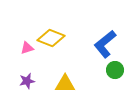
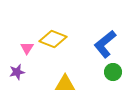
yellow diamond: moved 2 px right, 1 px down
pink triangle: rotated 40 degrees counterclockwise
green circle: moved 2 px left, 2 px down
purple star: moved 10 px left, 9 px up
